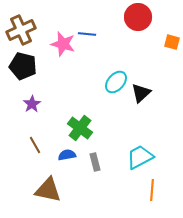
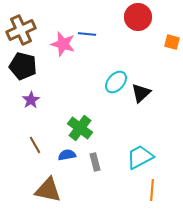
purple star: moved 1 px left, 4 px up
